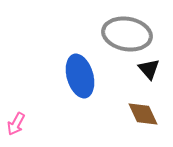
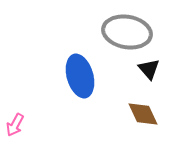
gray ellipse: moved 2 px up
pink arrow: moved 1 px left, 1 px down
